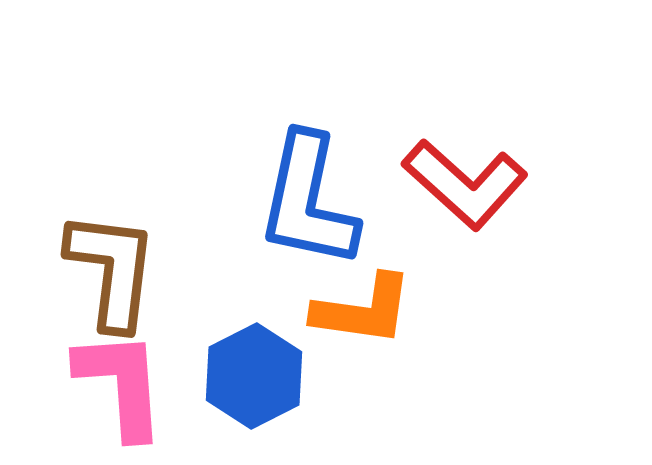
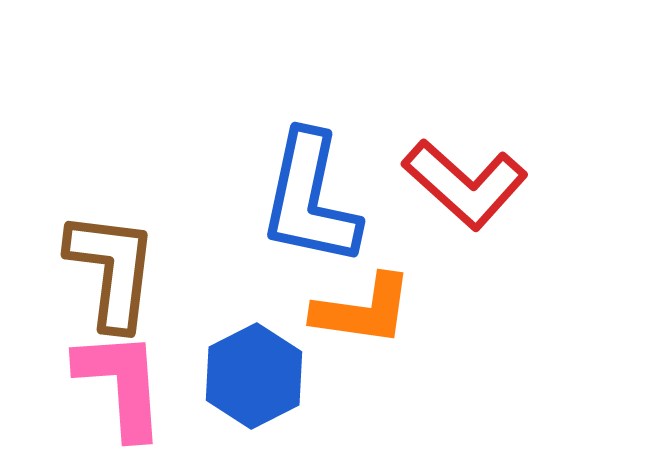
blue L-shape: moved 2 px right, 2 px up
